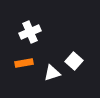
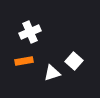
orange rectangle: moved 2 px up
